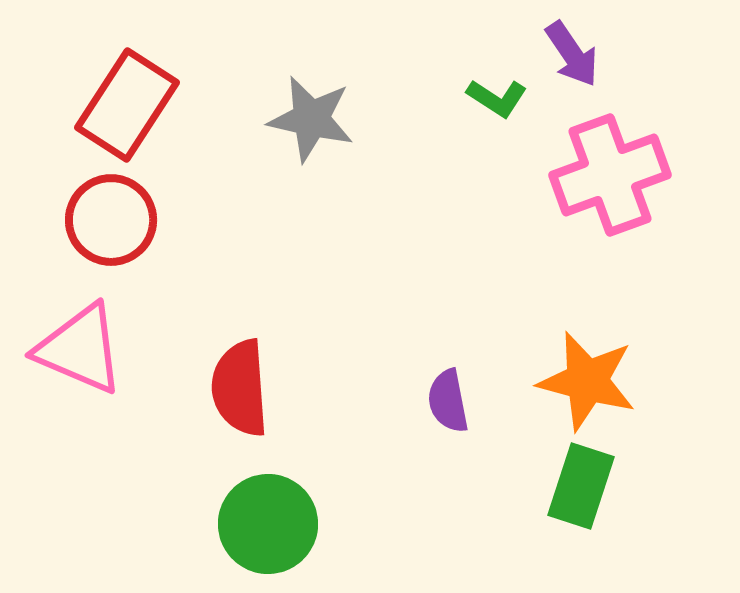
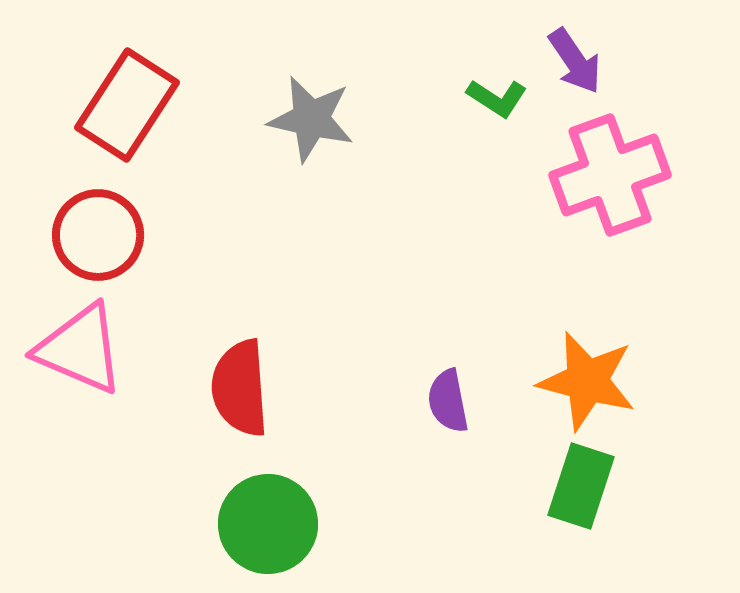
purple arrow: moved 3 px right, 7 px down
red circle: moved 13 px left, 15 px down
